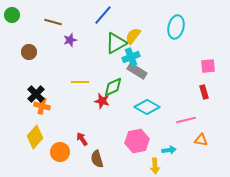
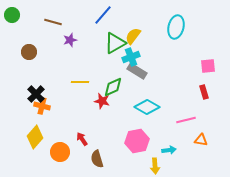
green triangle: moved 1 px left
